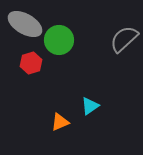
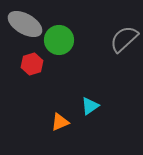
red hexagon: moved 1 px right, 1 px down
